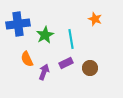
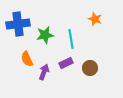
green star: rotated 18 degrees clockwise
